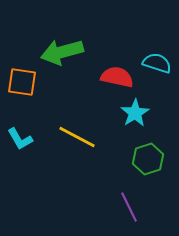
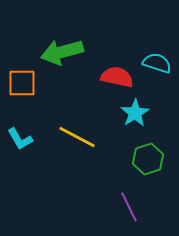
orange square: moved 1 px down; rotated 8 degrees counterclockwise
